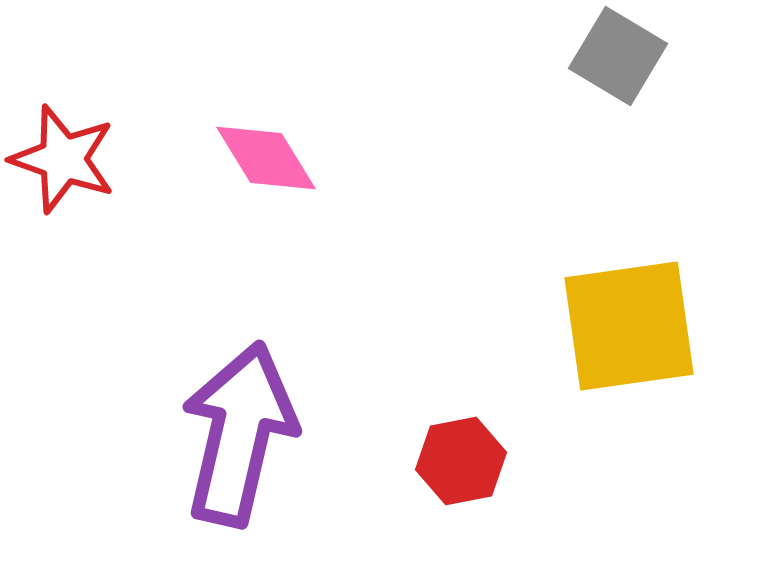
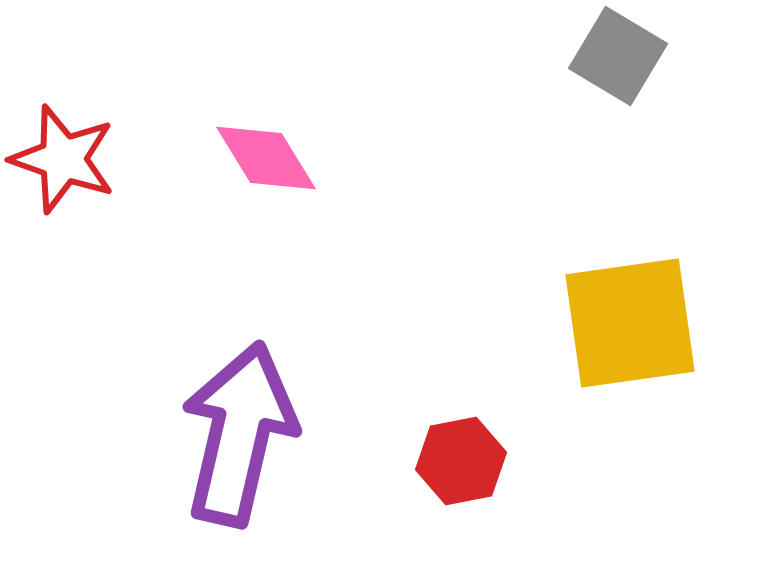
yellow square: moved 1 px right, 3 px up
